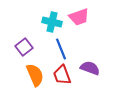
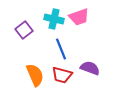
cyan cross: moved 2 px right, 3 px up
purple square: moved 17 px up
red trapezoid: rotated 55 degrees counterclockwise
